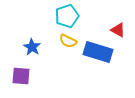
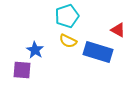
blue star: moved 3 px right, 3 px down
purple square: moved 1 px right, 6 px up
